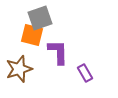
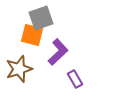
gray square: moved 1 px right
purple L-shape: rotated 48 degrees clockwise
purple rectangle: moved 10 px left, 6 px down
